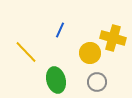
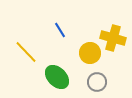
blue line: rotated 56 degrees counterclockwise
green ellipse: moved 1 px right, 3 px up; rotated 30 degrees counterclockwise
